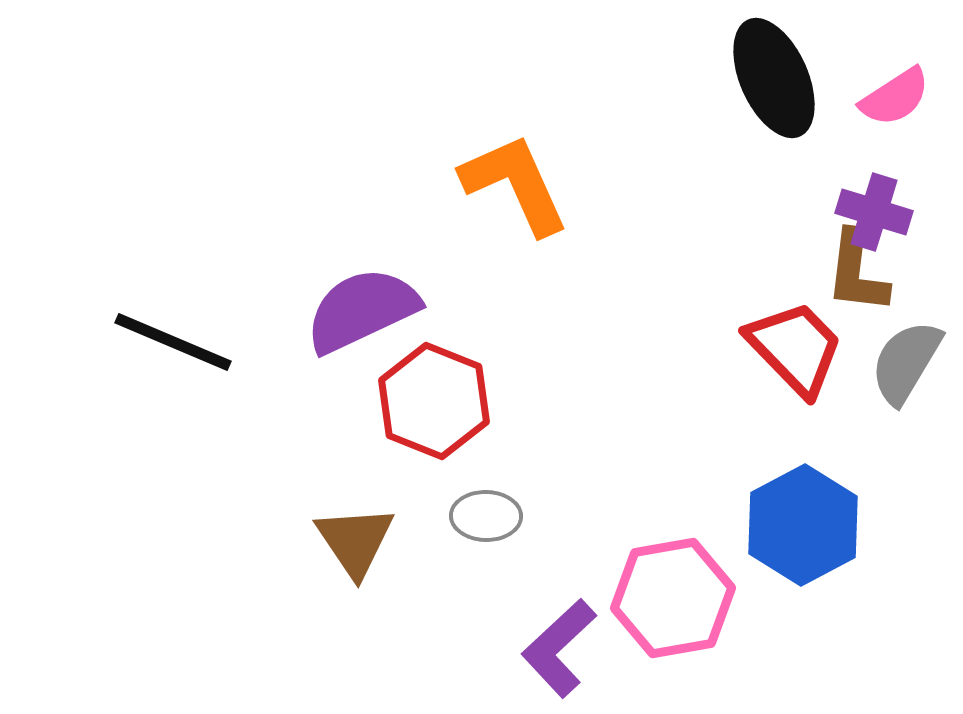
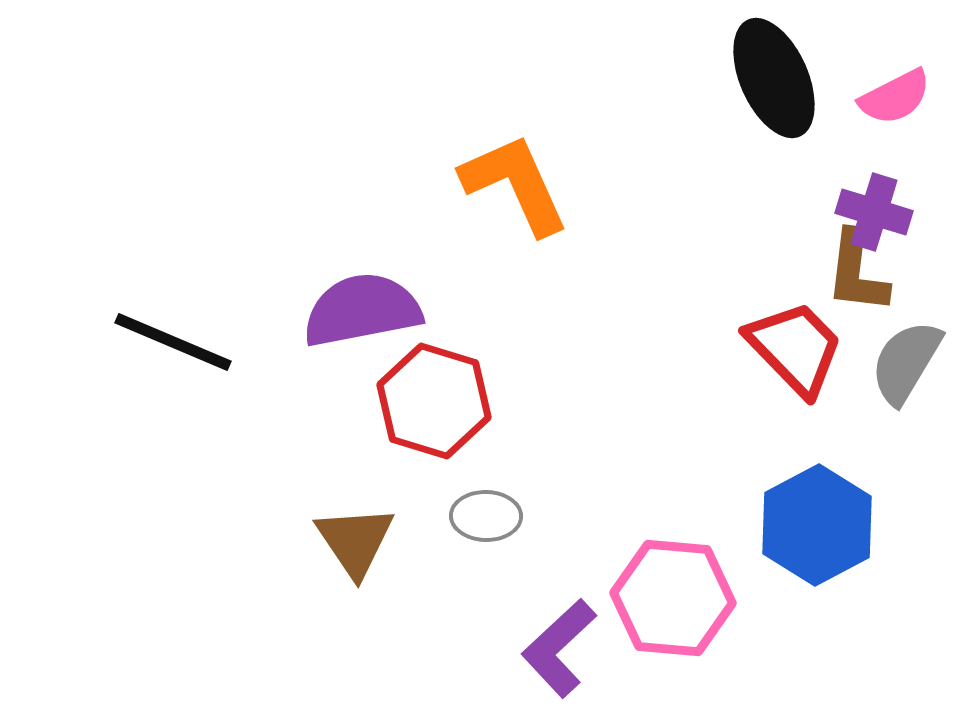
pink semicircle: rotated 6 degrees clockwise
purple semicircle: rotated 14 degrees clockwise
red hexagon: rotated 5 degrees counterclockwise
blue hexagon: moved 14 px right
pink hexagon: rotated 15 degrees clockwise
